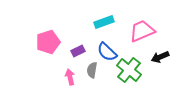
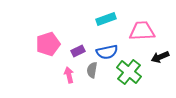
cyan rectangle: moved 2 px right, 3 px up
pink trapezoid: rotated 20 degrees clockwise
pink pentagon: moved 2 px down
blue semicircle: rotated 55 degrees counterclockwise
green cross: moved 2 px down
pink arrow: moved 1 px left, 2 px up
